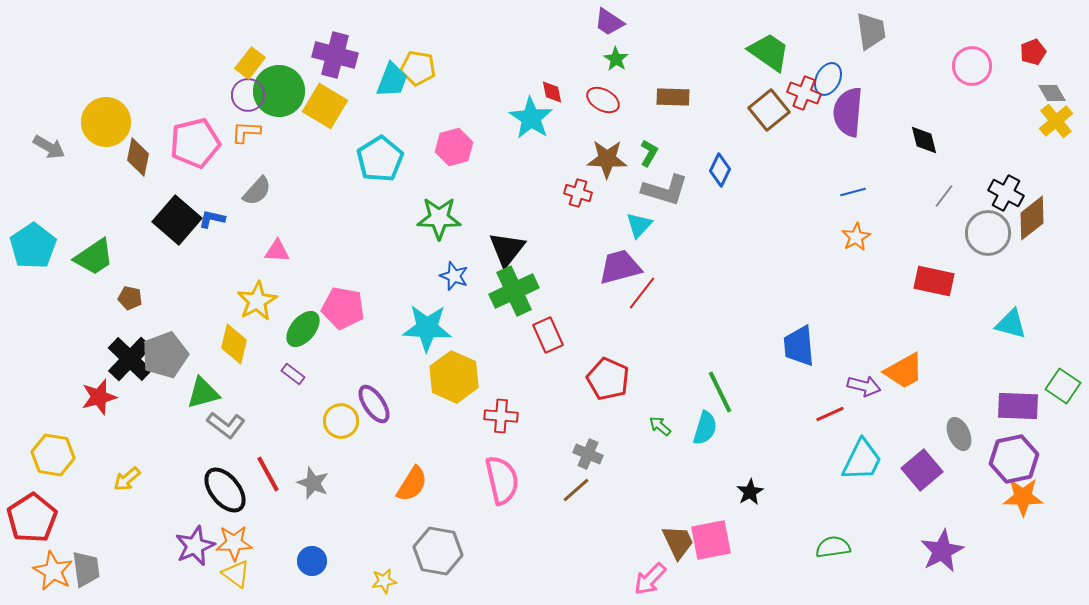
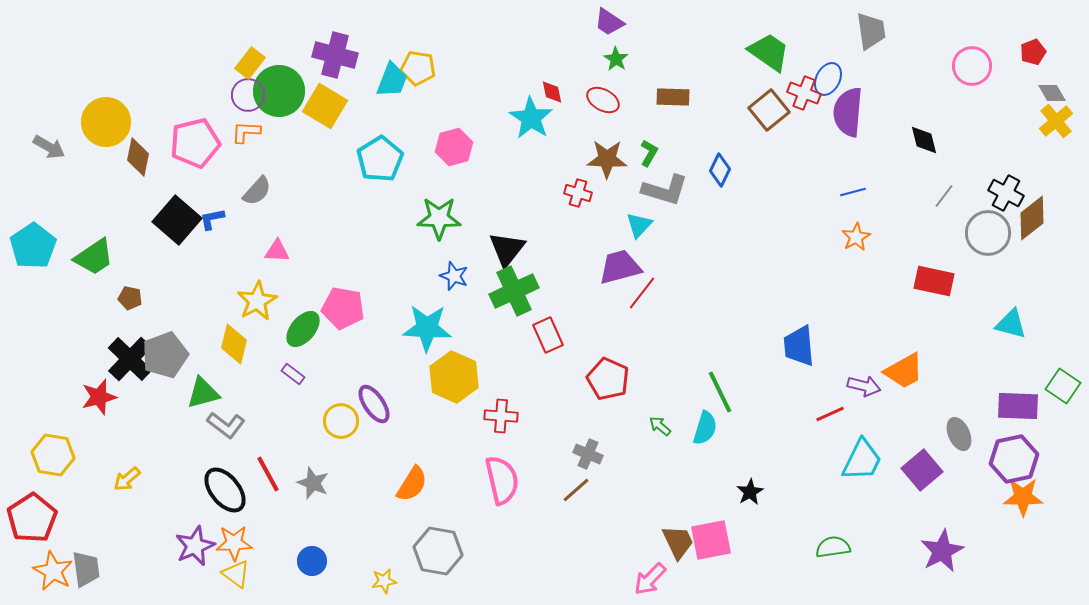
blue L-shape at (212, 219): rotated 24 degrees counterclockwise
